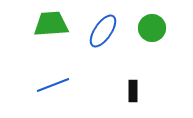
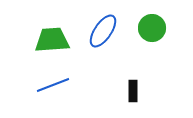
green trapezoid: moved 1 px right, 16 px down
